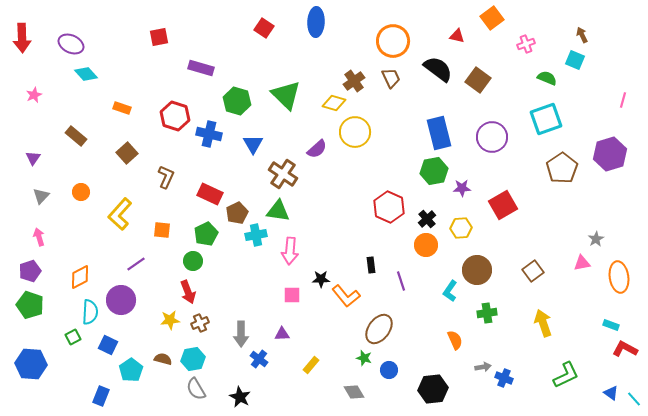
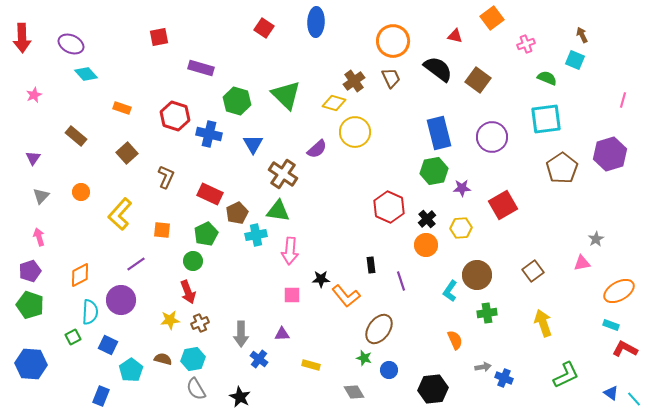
red triangle at (457, 36): moved 2 px left
cyan square at (546, 119): rotated 12 degrees clockwise
brown circle at (477, 270): moved 5 px down
orange diamond at (80, 277): moved 2 px up
orange ellipse at (619, 277): moved 14 px down; rotated 68 degrees clockwise
yellow rectangle at (311, 365): rotated 66 degrees clockwise
